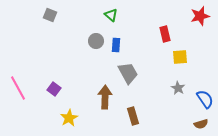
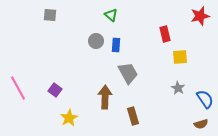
gray square: rotated 16 degrees counterclockwise
purple square: moved 1 px right, 1 px down
